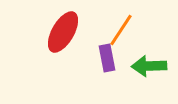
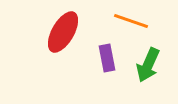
orange line: moved 10 px right, 9 px up; rotated 76 degrees clockwise
green arrow: moved 1 px left, 1 px up; rotated 64 degrees counterclockwise
